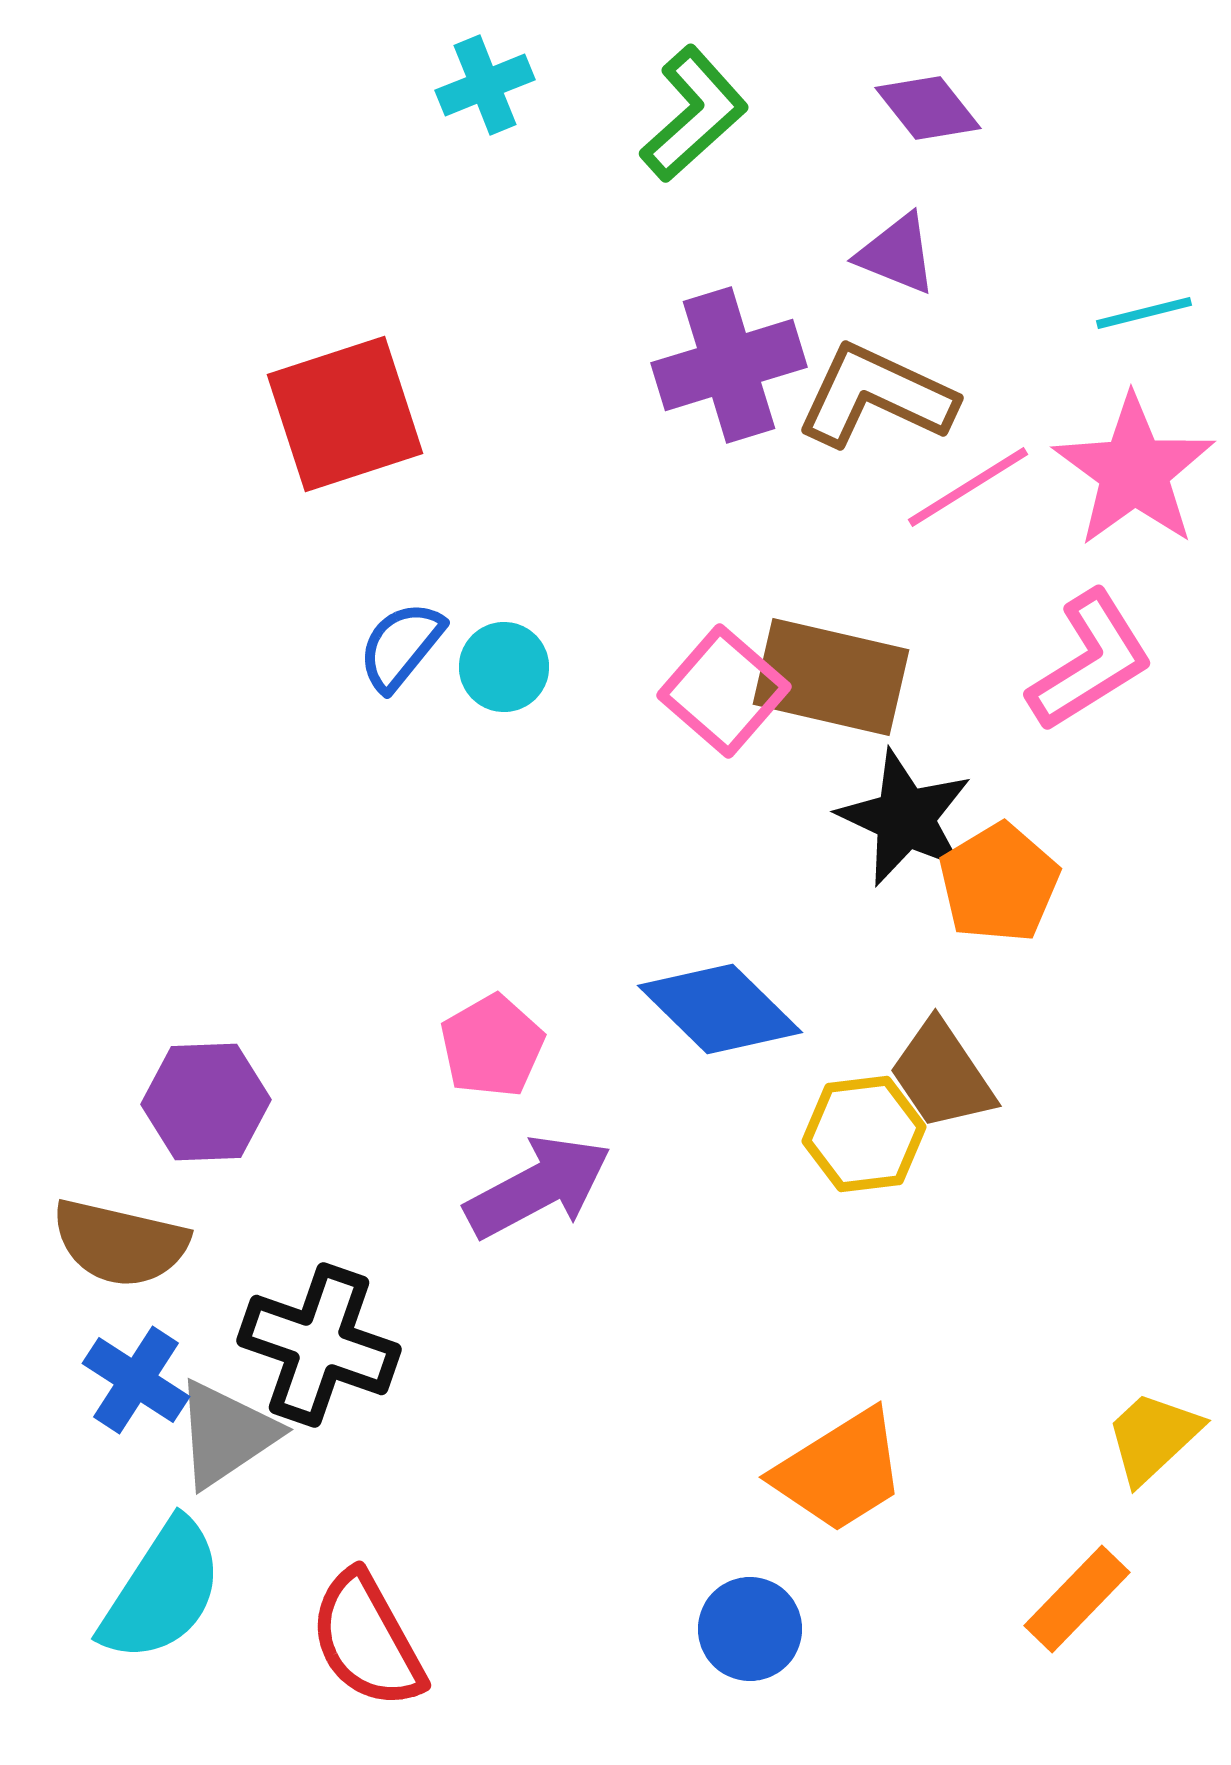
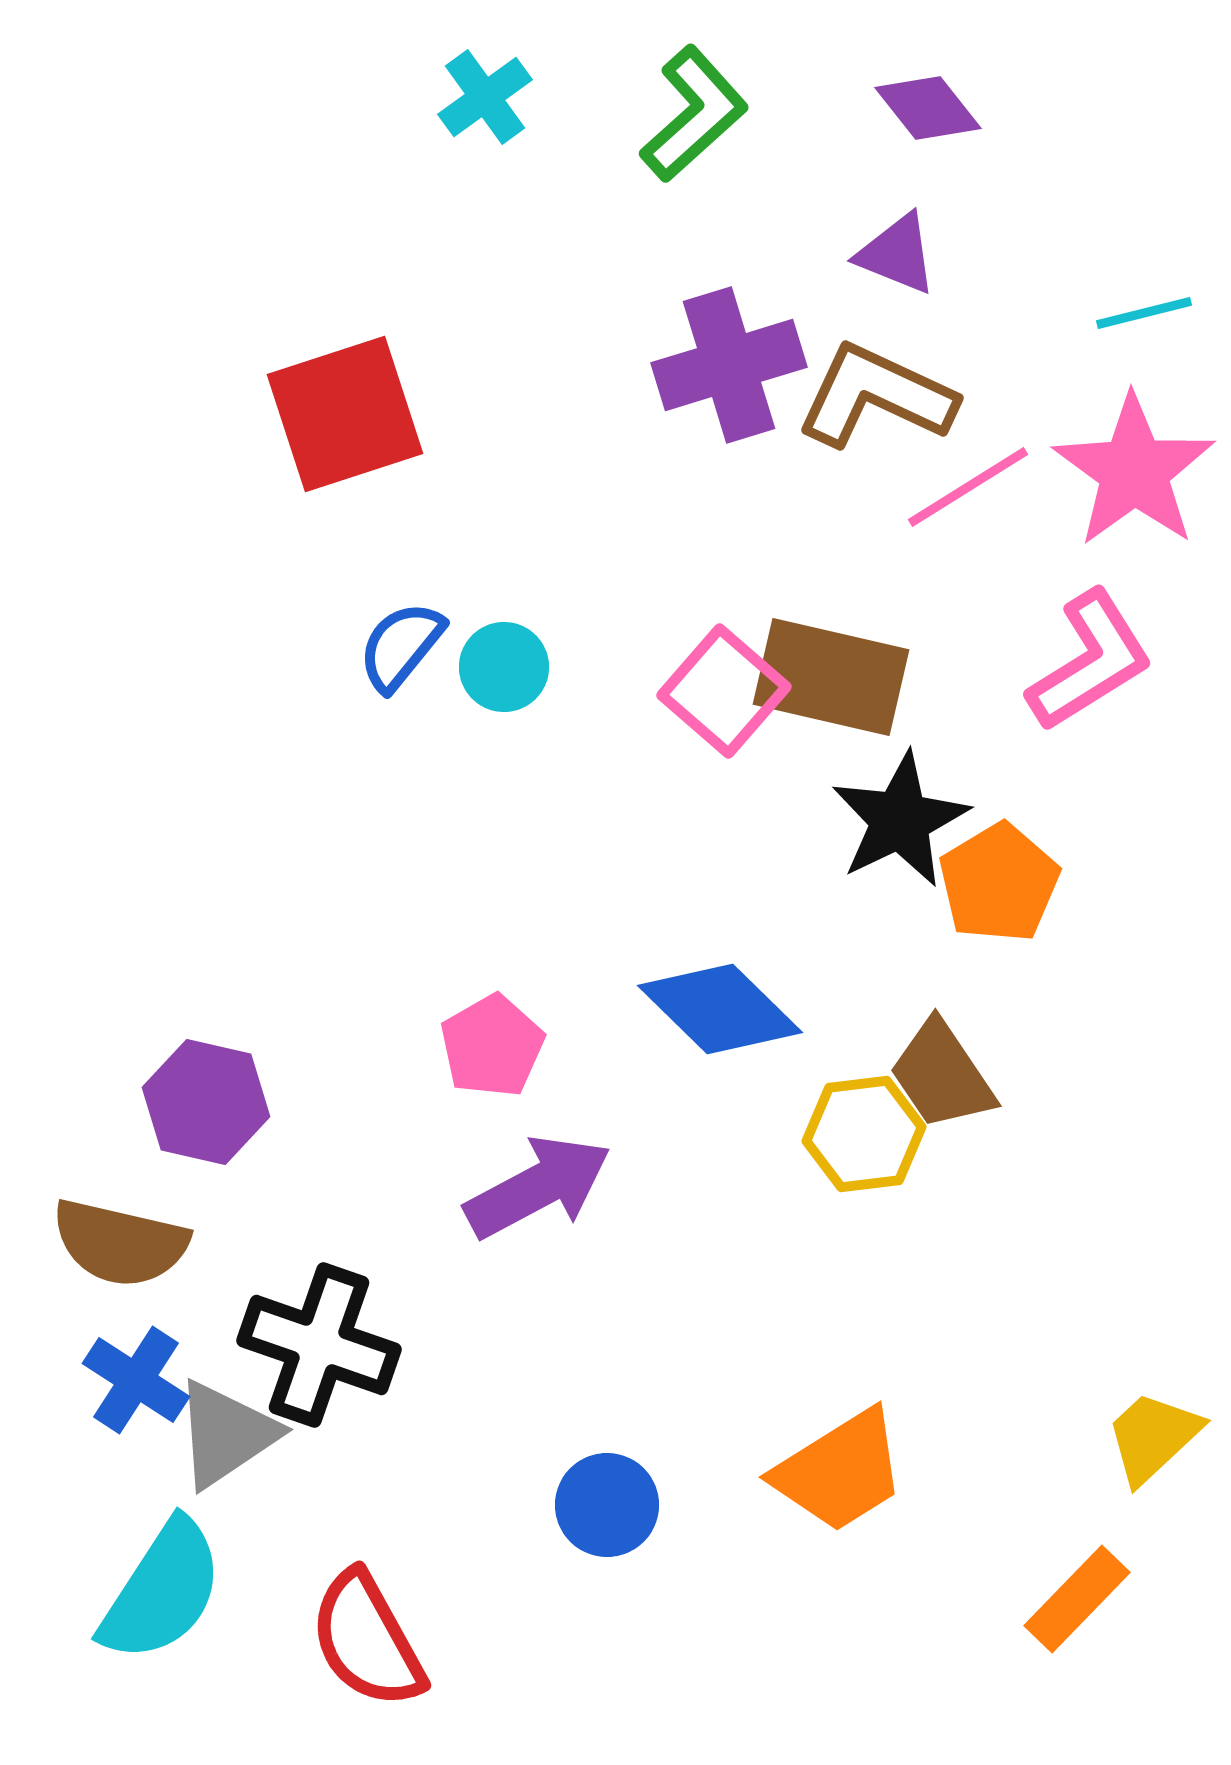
cyan cross: moved 12 px down; rotated 14 degrees counterclockwise
black star: moved 5 px left, 2 px down; rotated 21 degrees clockwise
purple hexagon: rotated 15 degrees clockwise
blue circle: moved 143 px left, 124 px up
